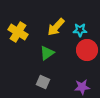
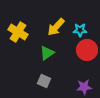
gray square: moved 1 px right, 1 px up
purple star: moved 2 px right
